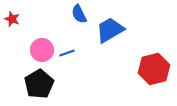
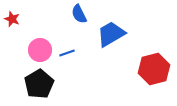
blue trapezoid: moved 1 px right, 4 px down
pink circle: moved 2 px left
